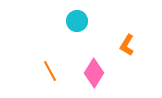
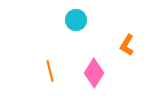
cyan circle: moved 1 px left, 1 px up
orange line: rotated 15 degrees clockwise
